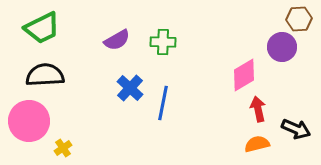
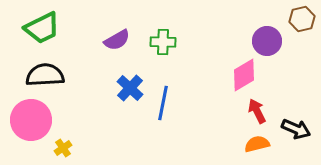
brown hexagon: moved 3 px right; rotated 10 degrees counterclockwise
purple circle: moved 15 px left, 6 px up
red arrow: moved 1 px left, 2 px down; rotated 15 degrees counterclockwise
pink circle: moved 2 px right, 1 px up
